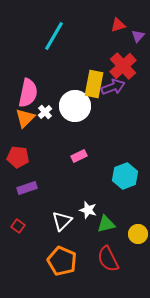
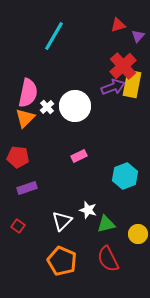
yellow rectangle: moved 38 px right
white cross: moved 2 px right, 5 px up
